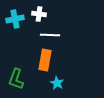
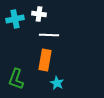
white line: moved 1 px left
